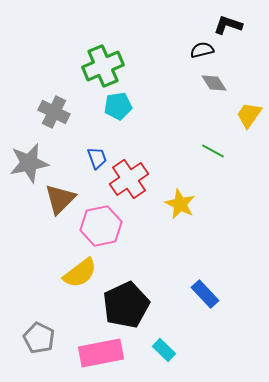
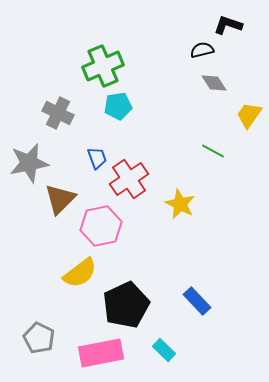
gray cross: moved 4 px right, 1 px down
blue rectangle: moved 8 px left, 7 px down
